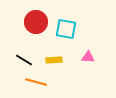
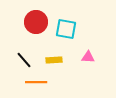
black line: rotated 18 degrees clockwise
orange line: rotated 15 degrees counterclockwise
